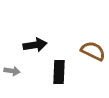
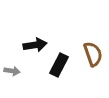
brown semicircle: moved 3 px down; rotated 45 degrees clockwise
black rectangle: moved 7 px up; rotated 25 degrees clockwise
